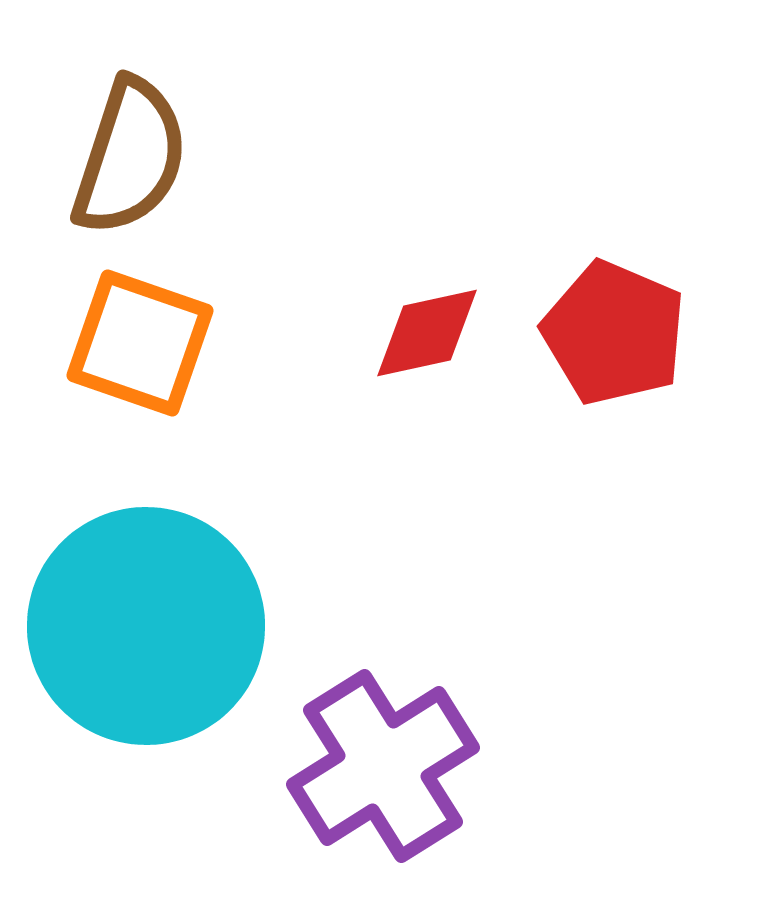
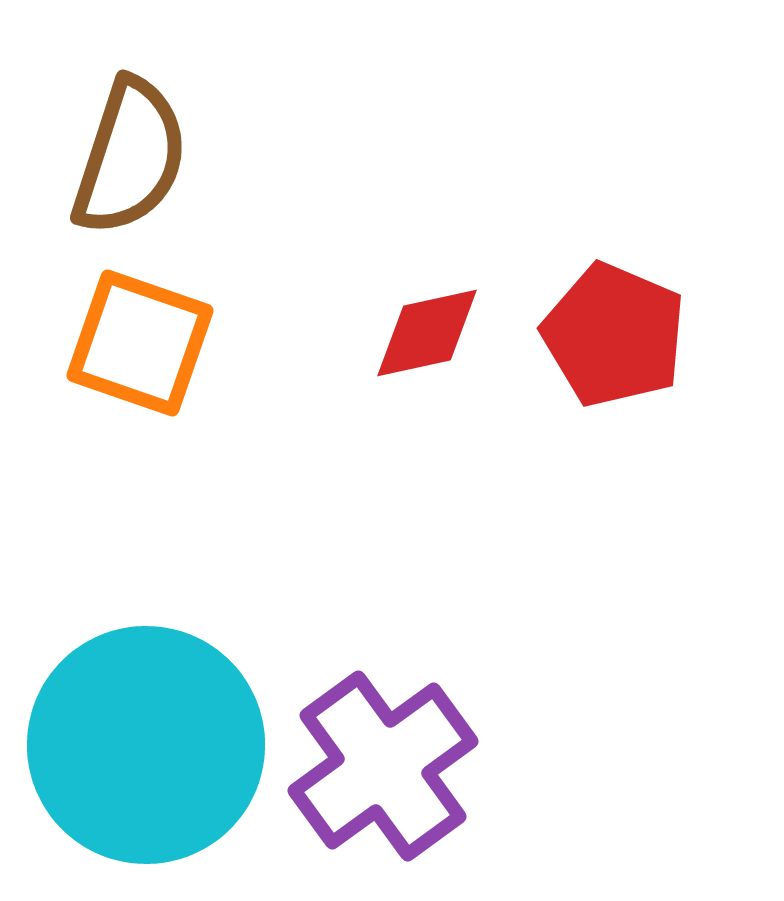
red pentagon: moved 2 px down
cyan circle: moved 119 px down
purple cross: rotated 4 degrees counterclockwise
